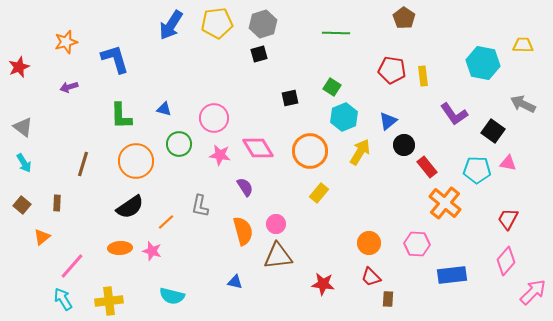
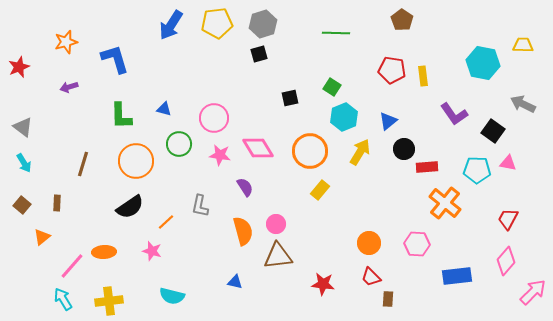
brown pentagon at (404, 18): moved 2 px left, 2 px down
black circle at (404, 145): moved 4 px down
red rectangle at (427, 167): rotated 55 degrees counterclockwise
yellow rectangle at (319, 193): moved 1 px right, 3 px up
orange ellipse at (120, 248): moved 16 px left, 4 px down
blue rectangle at (452, 275): moved 5 px right, 1 px down
